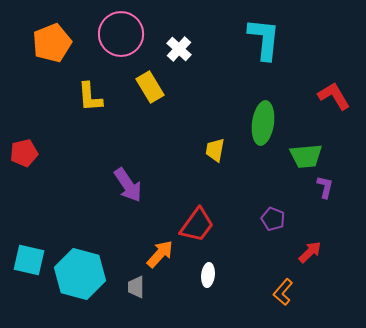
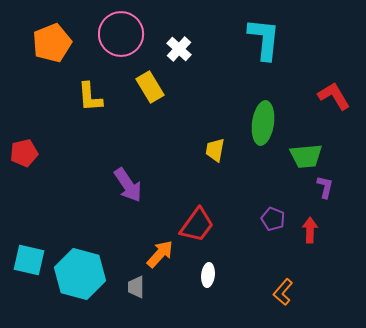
red arrow: moved 22 px up; rotated 45 degrees counterclockwise
